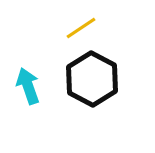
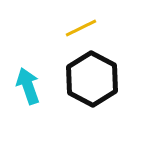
yellow line: rotated 8 degrees clockwise
